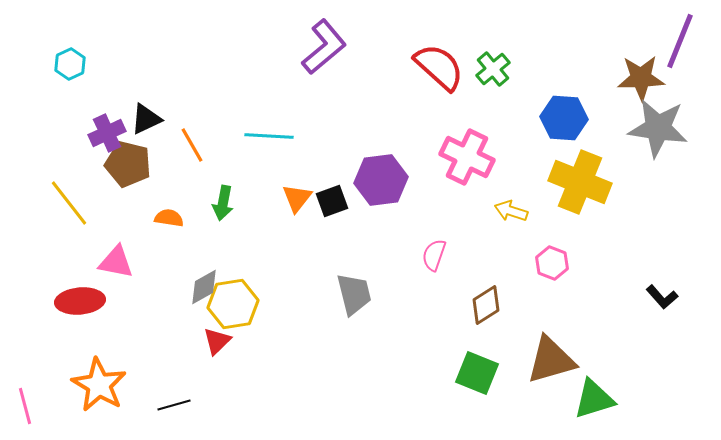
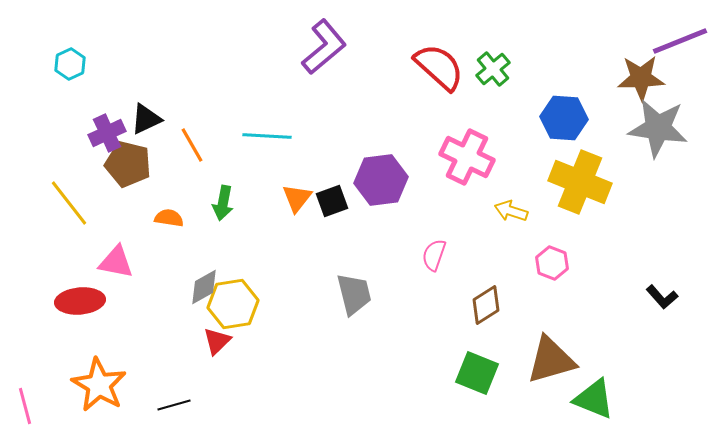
purple line: rotated 46 degrees clockwise
cyan line: moved 2 px left
green triangle: rotated 39 degrees clockwise
